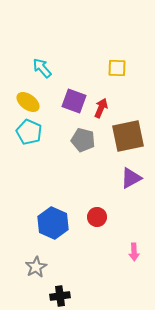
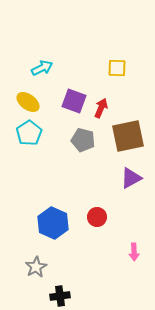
cyan arrow: rotated 105 degrees clockwise
cyan pentagon: moved 1 px down; rotated 15 degrees clockwise
